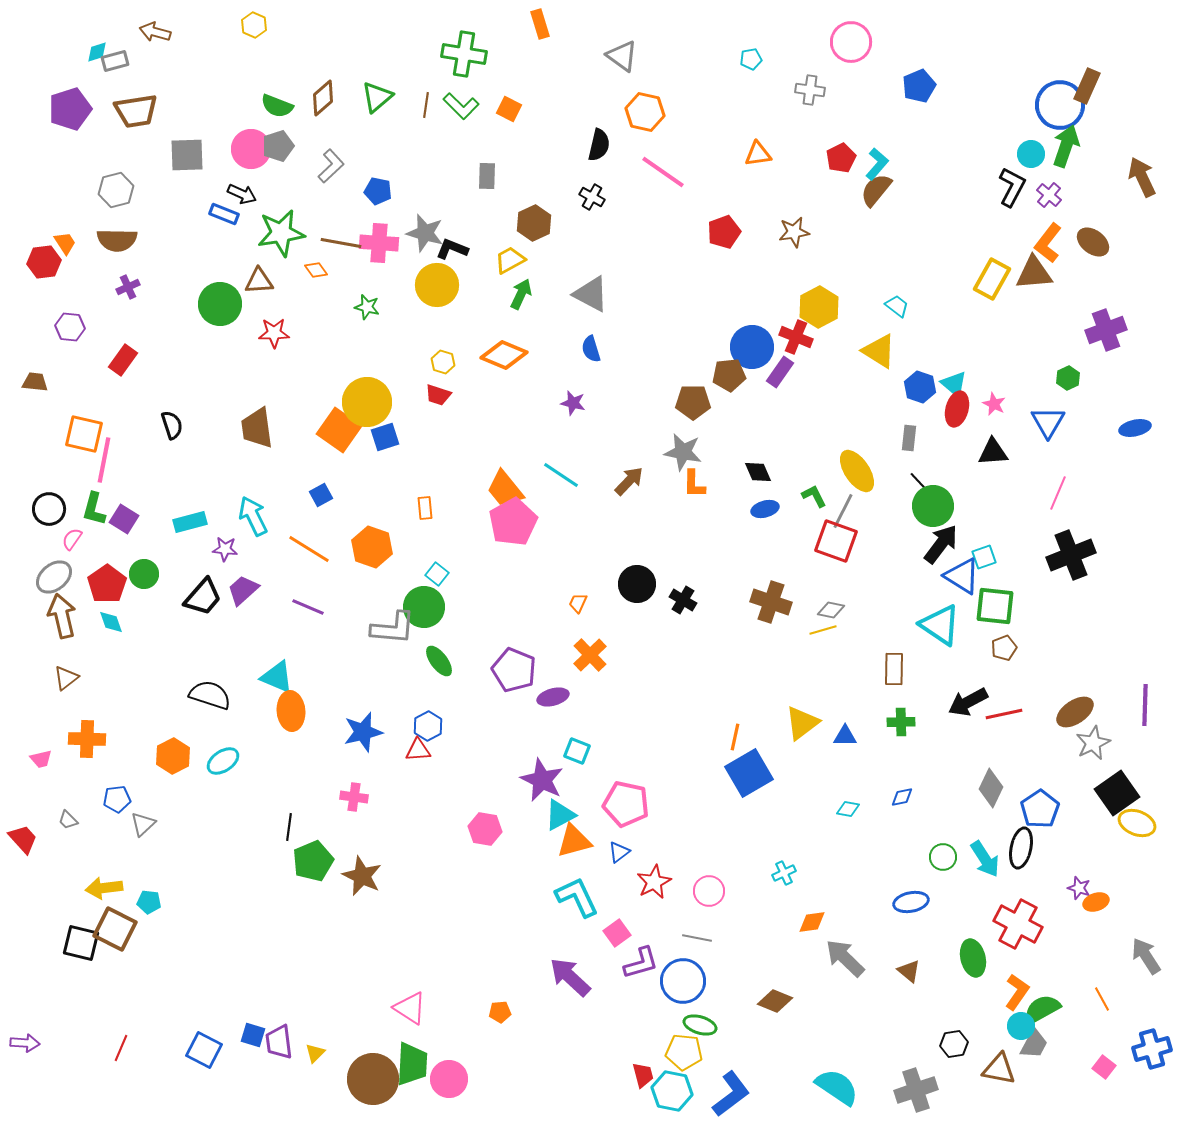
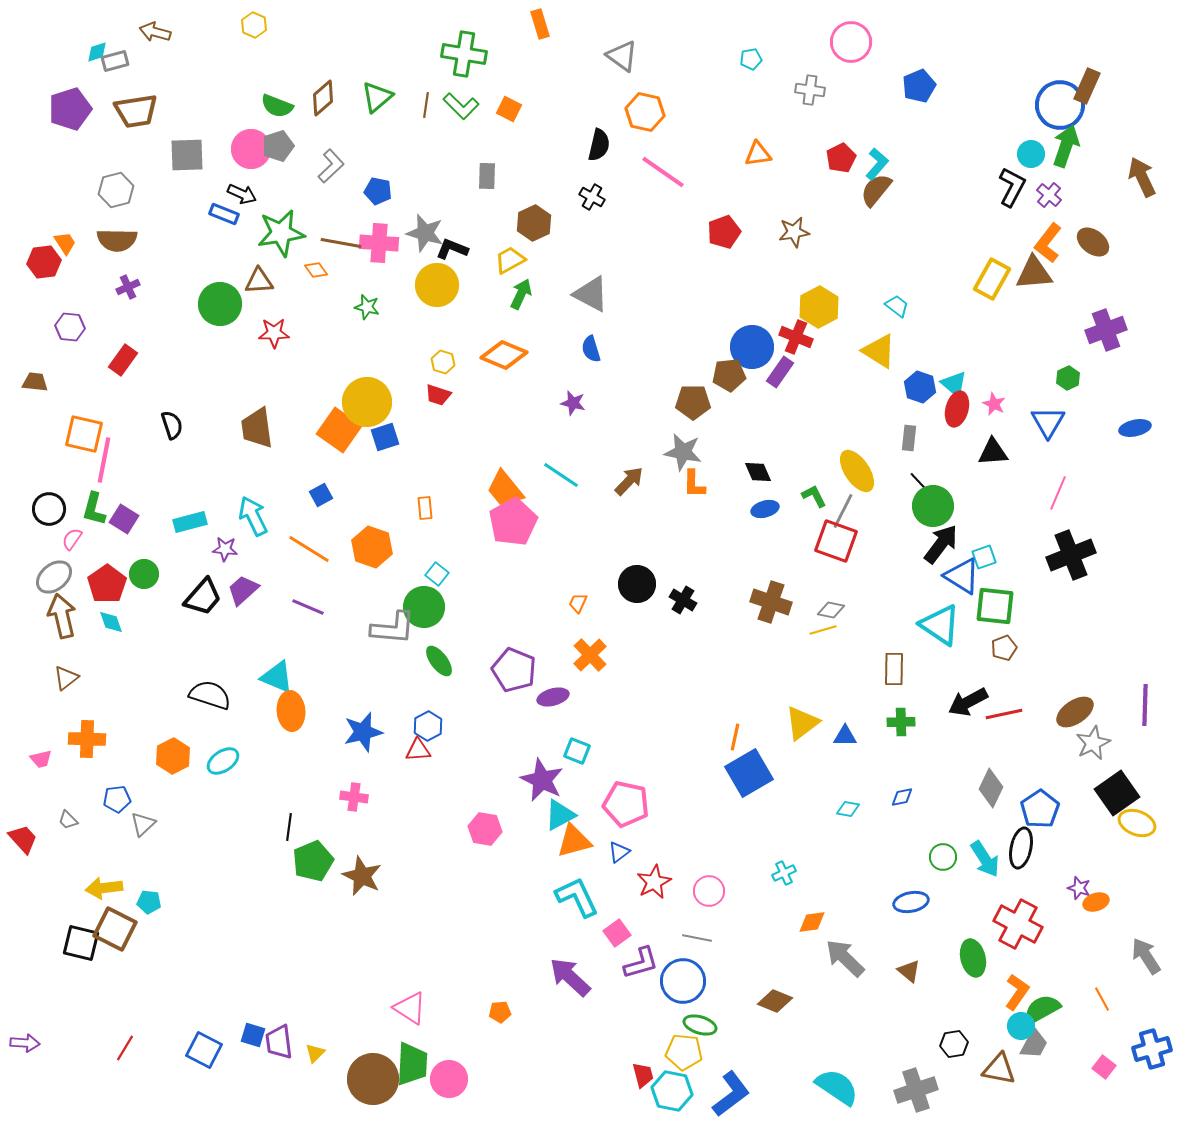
red line at (121, 1048): moved 4 px right; rotated 8 degrees clockwise
